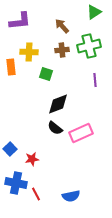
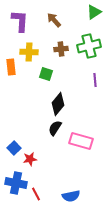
purple L-shape: rotated 80 degrees counterclockwise
brown arrow: moved 8 px left, 6 px up
brown cross: moved 1 px left, 1 px up
black diamond: rotated 30 degrees counterclockwise
black semicircle: rotated 84 degrees clockwise
pink rectangle: moved 8 px down; rotated 40 degrees clockwise
blue square: moved 4 px right, 1 px up
red star: moved 2 px left
